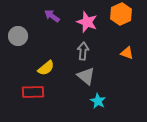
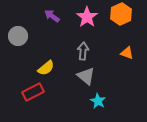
pink star: moved 5 px up; rotated 15 degrees clockwise
red rectangle: rotated 25 degrees counterclockwise
